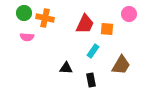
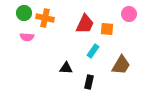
black rectangle: moved 2 px left, 2 px down; rotated 24 degrees clockwise
